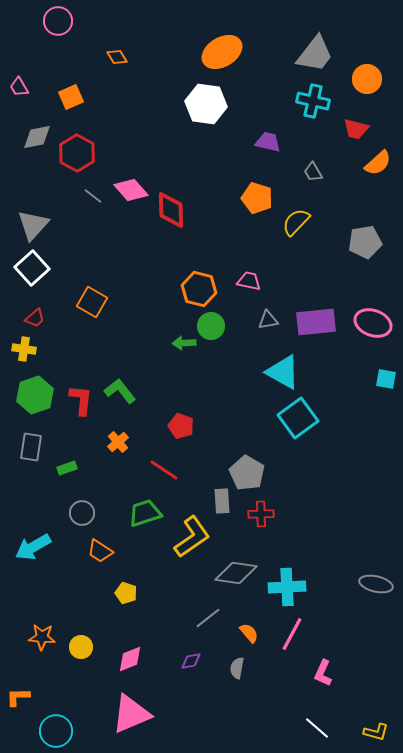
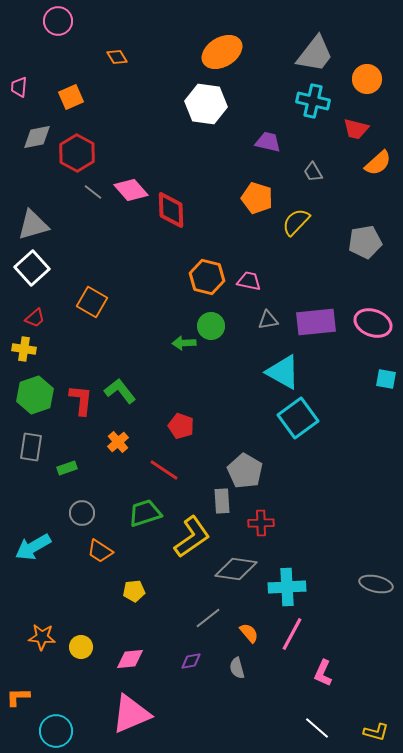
pink trapezoid at (19, 87): rotated 35 degrees clockwise
gray line at (93, 196): moved 4 px up
gray triangle at (33, 225): rotated 32 degrees clockwise
orange hexagon at (199, 289): moved 8 px right, 12 px up
gray pentagon at (247, 473): moved 2 px left, 2 px up
red cross at (261, 514): moved 9 px down
gray diamond at (236, 573): moved 4 px up
yellow pentagon at (126, 593): moved 8 px right, 2 px up; rotated 25 degrees counterclockwise
pink diamond at (130, 659): rotated 16 degrees clockwise
gray semicircle at (237, 668): rotated 25 degrees counterclockwise
